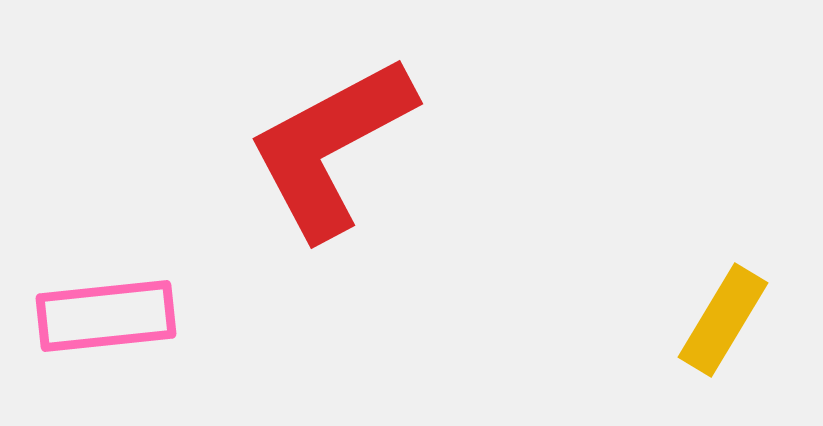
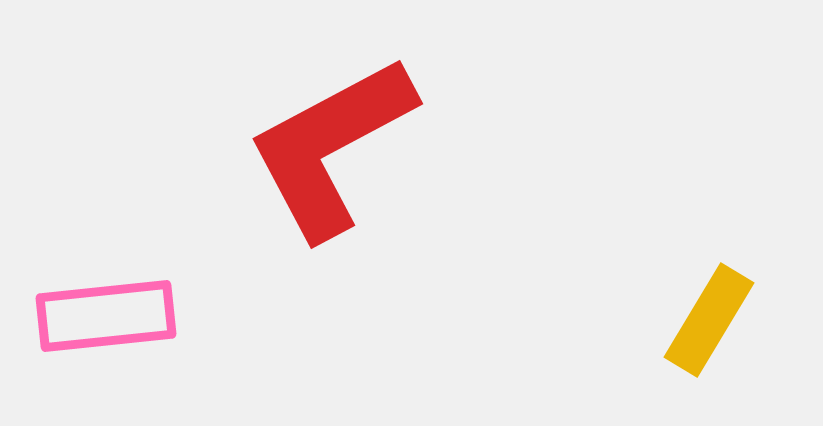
yellow rectangle: moved 14 px left
